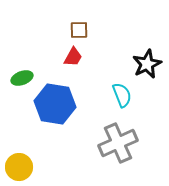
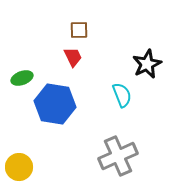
red trapezoid: rotated 55 degrees counterclockwise
gray cross: moved 13 px down
